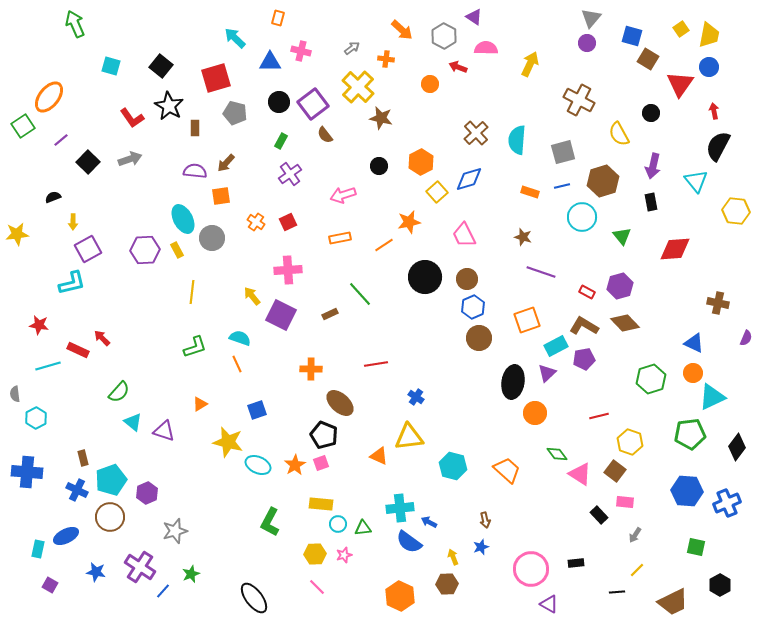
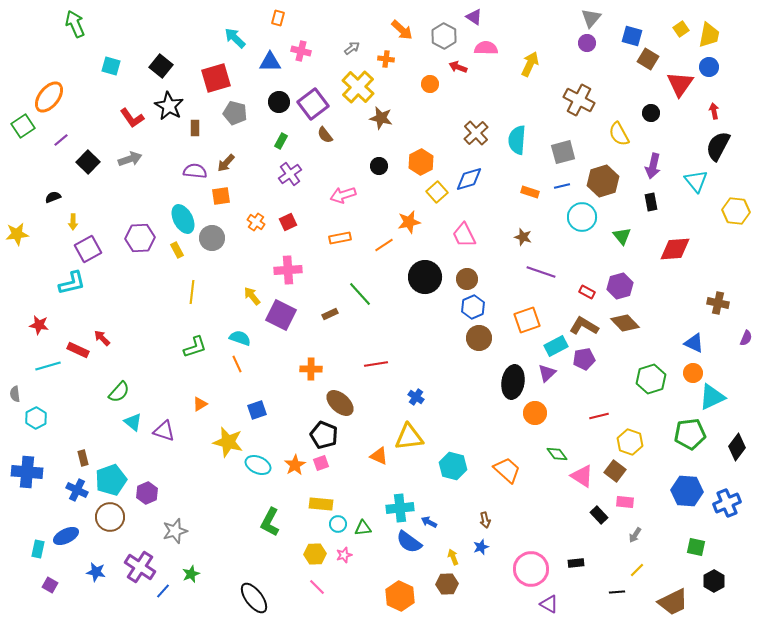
purple hexagon at (145, 250): moved 5 px left, 12 px up
pink triangle at (580, 474): moved 2 px right, 2 px down
black hexagon at (720, 585): moved 6 px left, 4 px up
